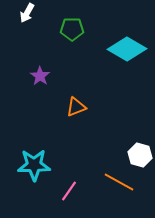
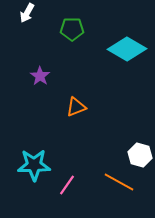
pink line: moved 2 px left, 6 px up
